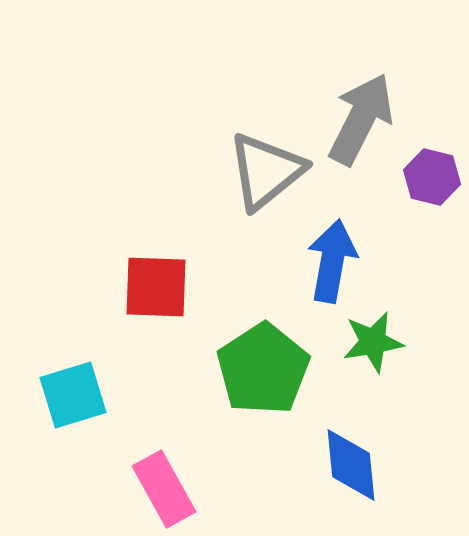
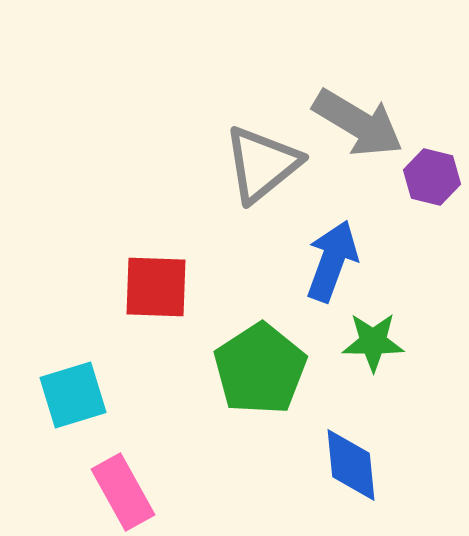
gray arrow: moved 3 px left, 4 px down; rotated 94 degrees clockwise
gray triangle: moved 4 px left, 7 px up
blue arrow: rotated 10 degrees clockwise
green star: rotated 10 degrees clockwise
green pentagon: moved 3 px left
pink rectangle: moved 41 px left, 3 px down
